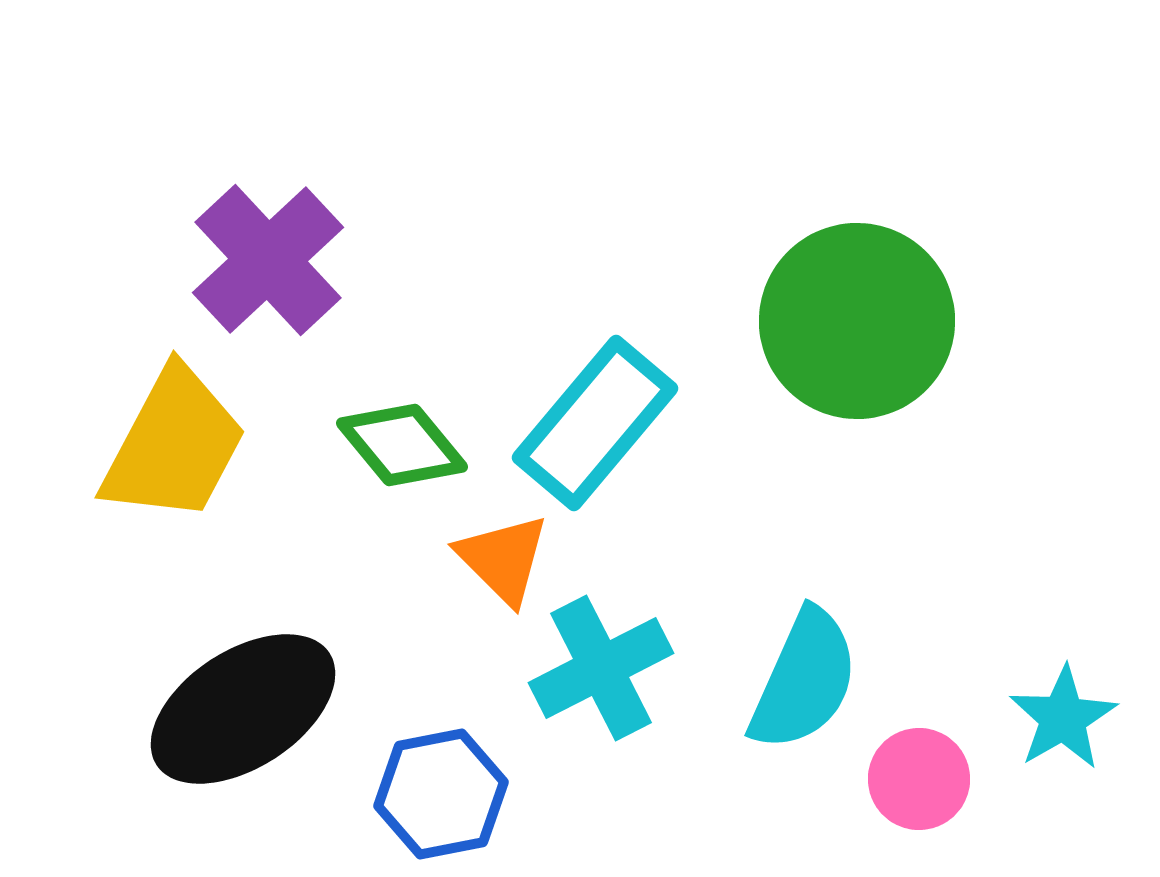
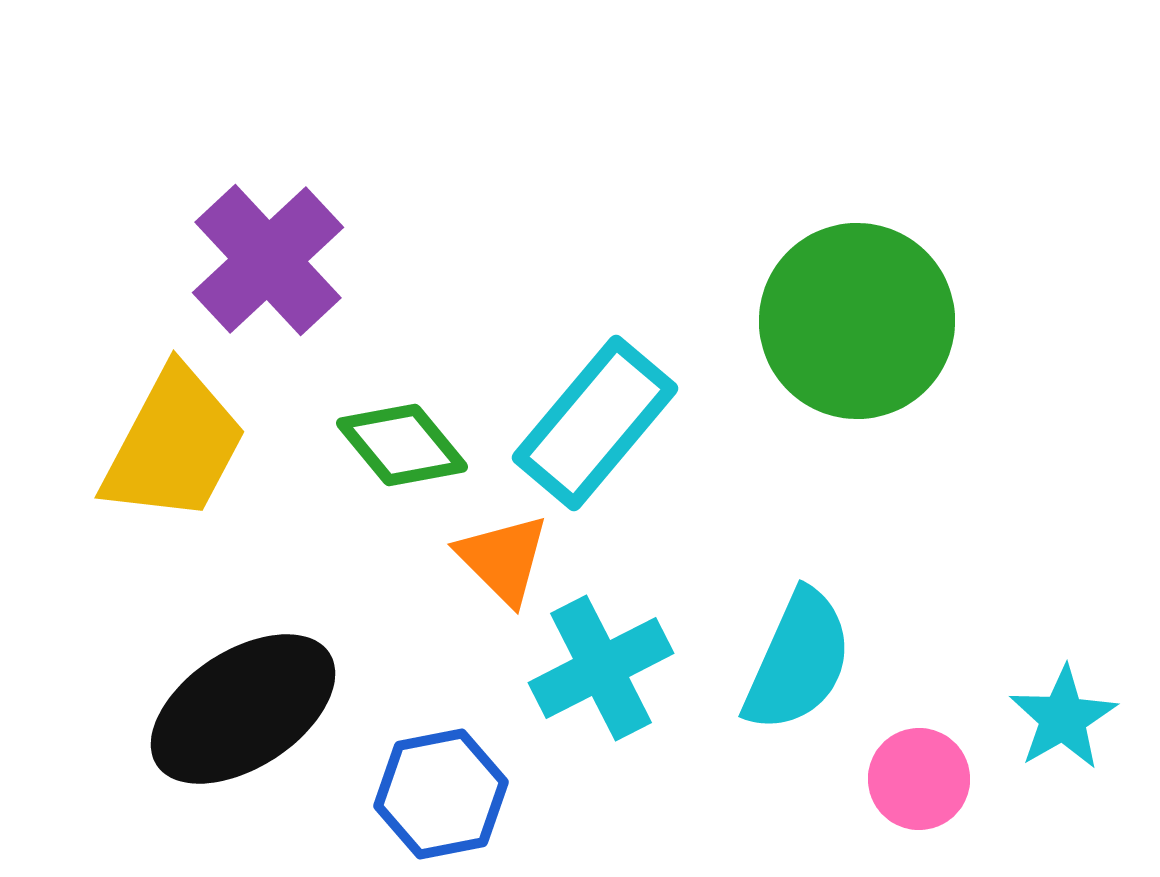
cyan semicircle: moved 6 px left, 19 px up
